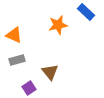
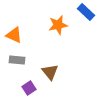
gray rectangle: rotated 21 degrees clockwise
